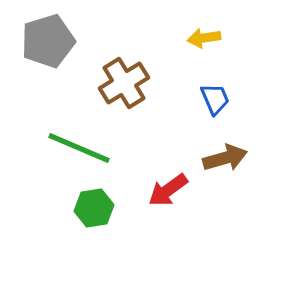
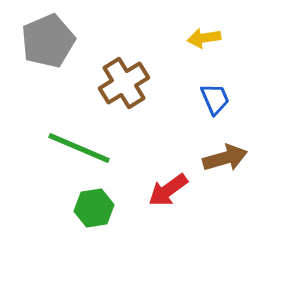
gray pentagon: rotated 6 degrees counterclockwise
